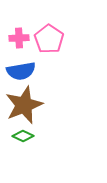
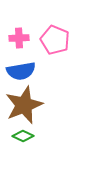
pink pentagon: moved 6 px right, 1 px down; rotated 12 degrees counterclockwise
